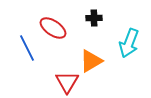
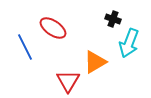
black cross: moved 19 px right, 1 px down; rotated 21 degrees clockwise
blue line: moved 2 px left, 1 px up
orange triangle: moved 4 px right, 1 px down
red triangle: moved 1 px right, 1 px up
